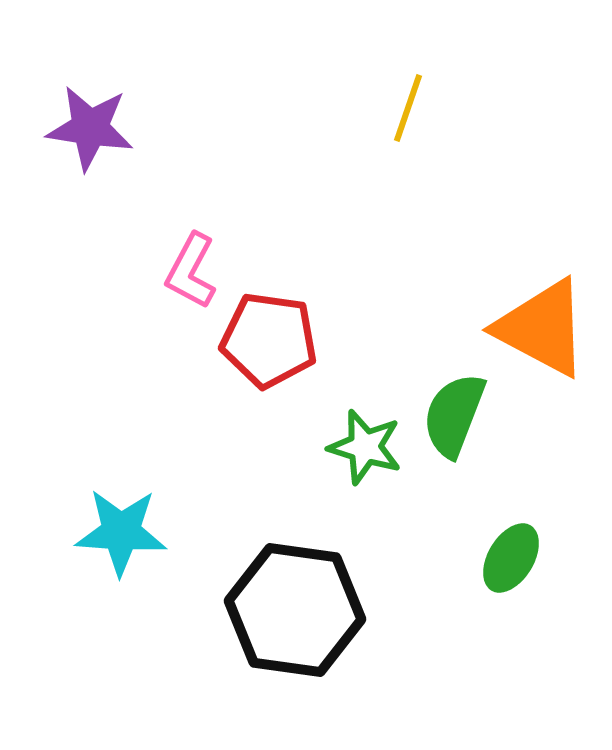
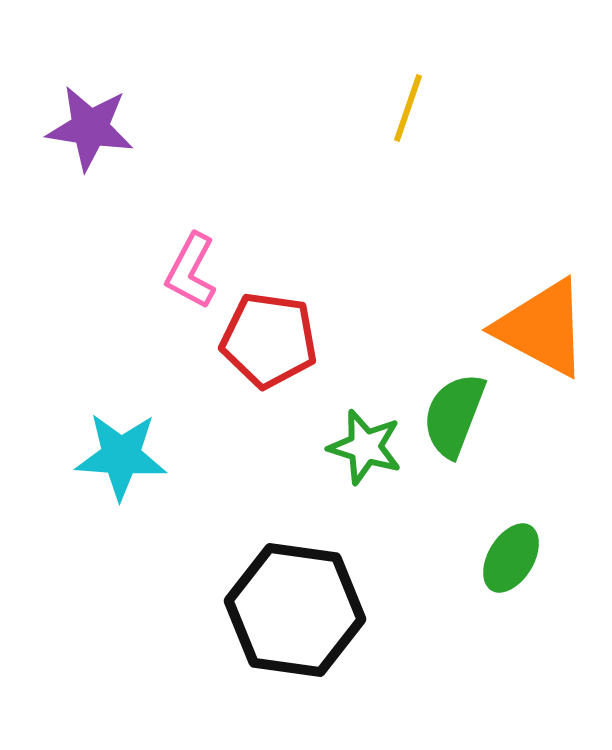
cyan star: moved 76 px up
